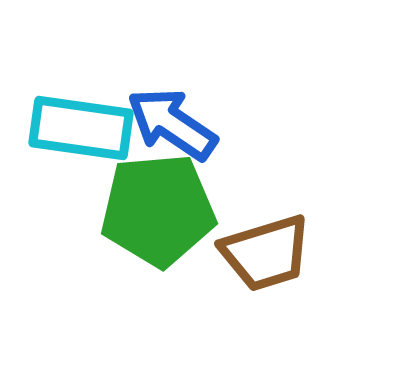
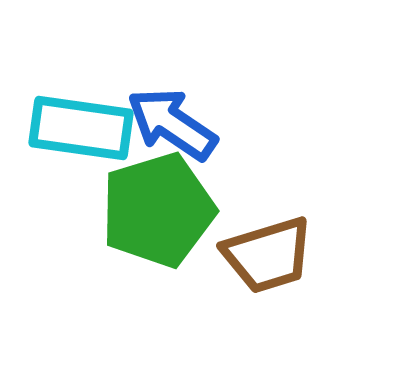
green pentagon: rotated 12 degrees counterclockwise
brown trapezoid: moved 2 px right, 2 px down
